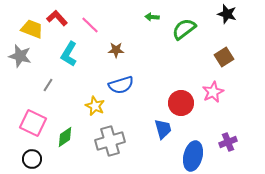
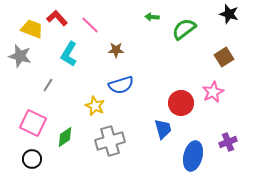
black star: moved 2 px right
